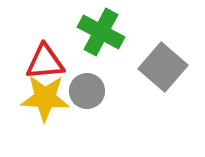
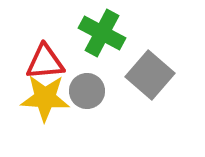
green cross: moved 1 px right, 1 px down
gray square: moved 13 px left, 8 px down
